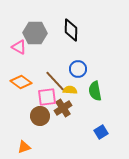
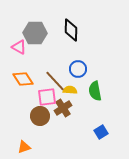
orange diamond: moved 2 px right, 3 px up; rotated 20 degrees clockwise
